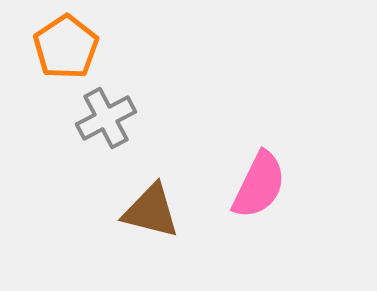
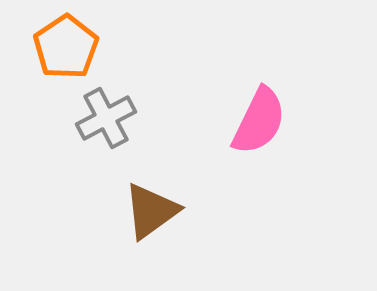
pink semicircle: moved 64 px up
brown triangle: rotated 50 degrees counterclockwise
